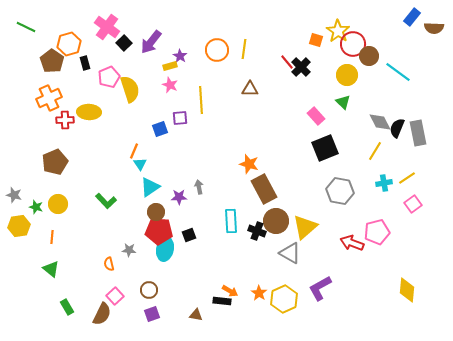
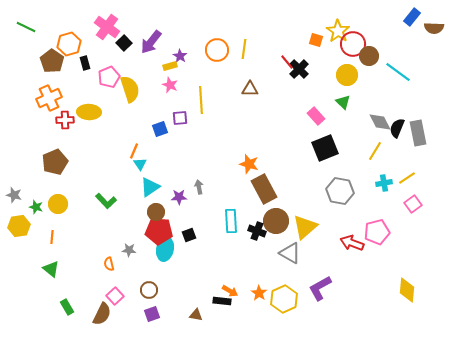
black cross at (301, 67): moved 2 px left, 2 px down
